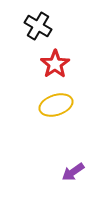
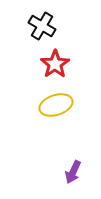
black cross: moved 4 px right
purple arrow: rotated 30 degrees counterclockwise
